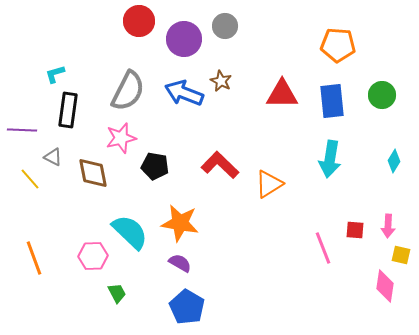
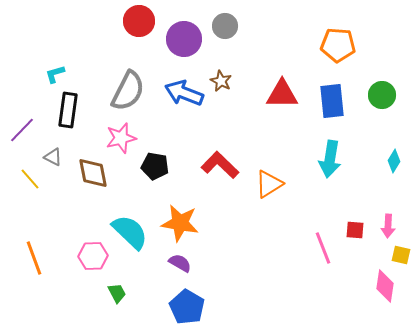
purple line: rotated 48 degrees counterclockwise
